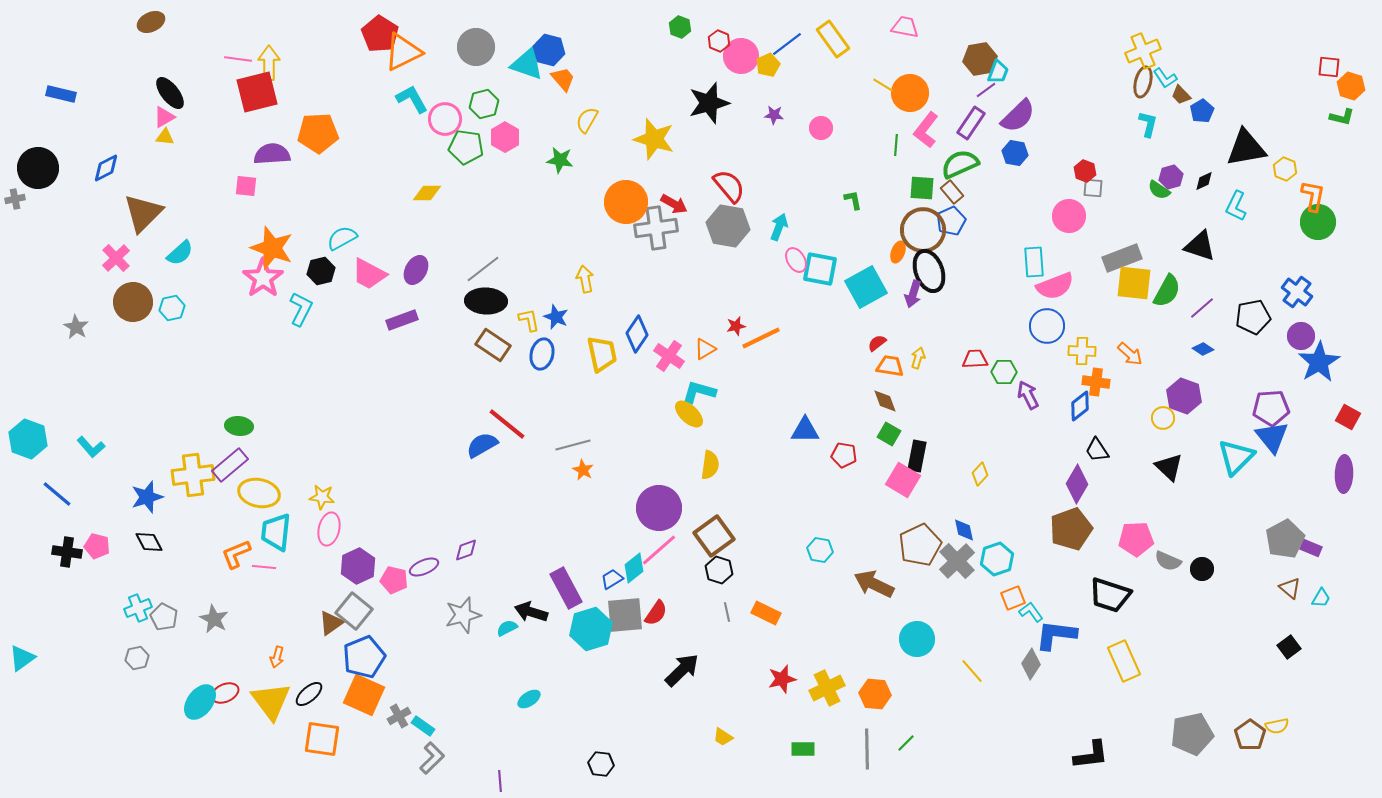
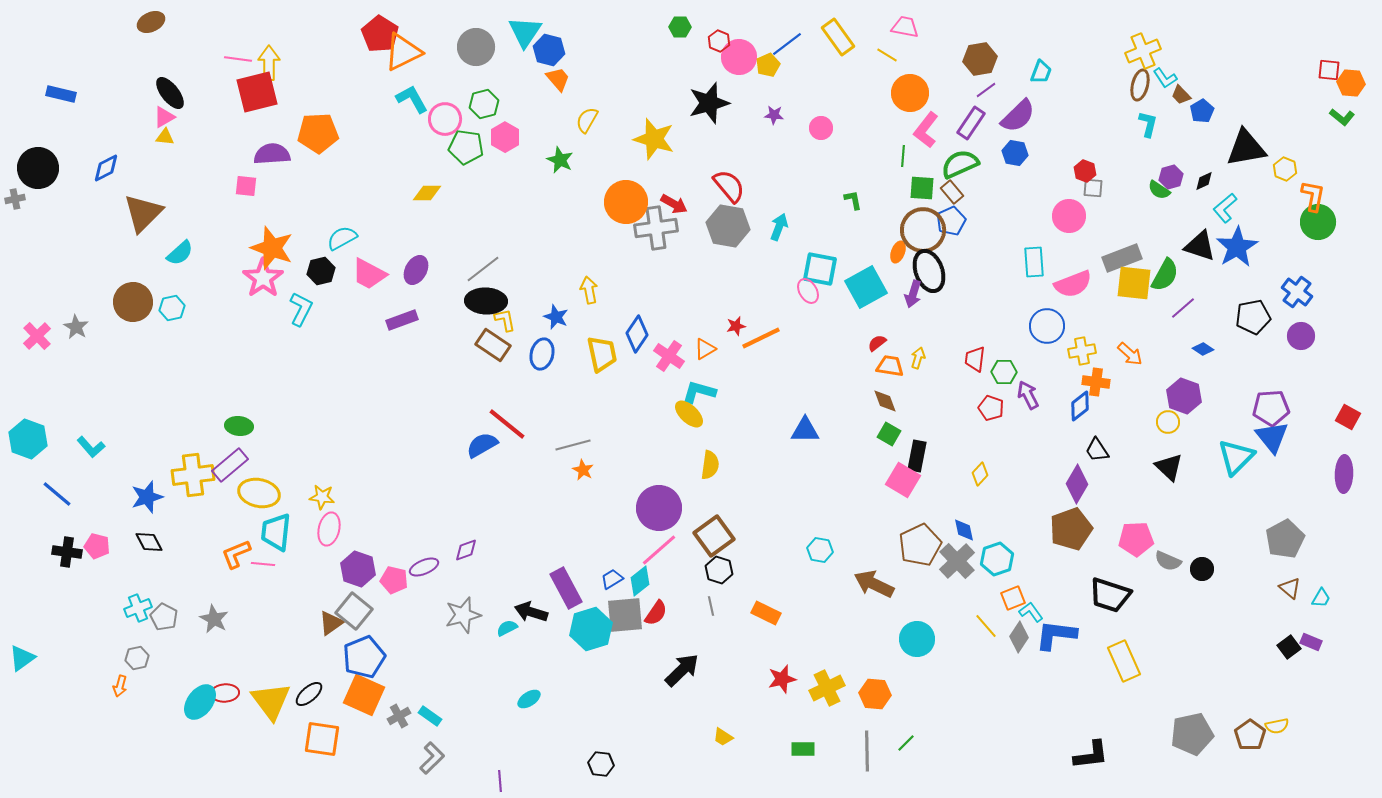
green hexagon at (680, 27): rotated 20 degrees counterclockwise
yellow rectangle at (833, 39): moved 5 px right, 2 px up
pink circle at (741, 56): moved 2 px left, 1 px down
cyan triangle at (527, 64): moved 2 px left, 32 px up; rotated 45 degrees clockwise
red square at (1329, 67): moved 3 px down
cyan trapezoid at (998, 72): moved 43 px right
orange trapezoid at (563, 79): moved 5 px left
brown ellipse at (1143, 82): moved 3 px left, 3 px down
yellow line at (883, 85): moved 4 px right, 30 px up
orange hexagon at (1351, 86): moved 3 px up; rotated 12 degrees counterclockwise
green L-shape at (1342, 117): rotated 25 degrees clockwise
green line at (896, 145): moved 7 px right, 11 px down
green star at (560, 160): rotated 16 degrees clockwise
cyan L-shape at (1236, 206): moved 11 px left, 2 px down; rotated 24 degrees clockwise
pink cross at (116, 258): moved 79 px left, 78 px down
pink ellipse at (796, 260): moved 12 px right, 31 px down
yellow arrow at (585, 279): moved 4 px right, 11 px down
pink semicircle at (1055, 286): moved 18 px right, 2 px up
green semicircle at (1167, 291): moved 2 px left, 16 px up
purple line at (1202, 308): moved 19 px left
yellow L-shape at (529, 320): moved 24 px left
yellow cross at (1082, 351): rotated 12 degrees counterclockwise
red trapezoid at (975, 359): rotated 80 degrees counterclockwise
blue star at (1319, 362): moved 82 px left, 115 px up
yellow circle at (1163, 418): moved 5 px right, 4 px down
red pentagon at (844, 455): moved 147 px right, 47 px up; rotated 10 degrees clockwise
purple rectangle at (1311, 548): moved 94 px down
purple hexagon at (358, 566): moved 3 px down; rotated 16 degrees counterclockwise
pink line at (264, 567): moved 1 px left, 3 px up
cyan diamond at (634, 568): moved 6 px right, 13 px down
gray line at (727, 612): moved 16 px left, 6 px up
orange arrow at (277, 657): moved 157 px left, 29 px down
gray diamond at (1031, 664): moved 12 px left, 27 px up
yellow line at (972, 671): moved 14 px right, 45 px up
red ellipse at (225, 693): rotated 20 degrees clockwise
cyan rectangle at (423, 726): moved 7 px right, 10 px up
gray line at (867, 749): moved 2 px down
